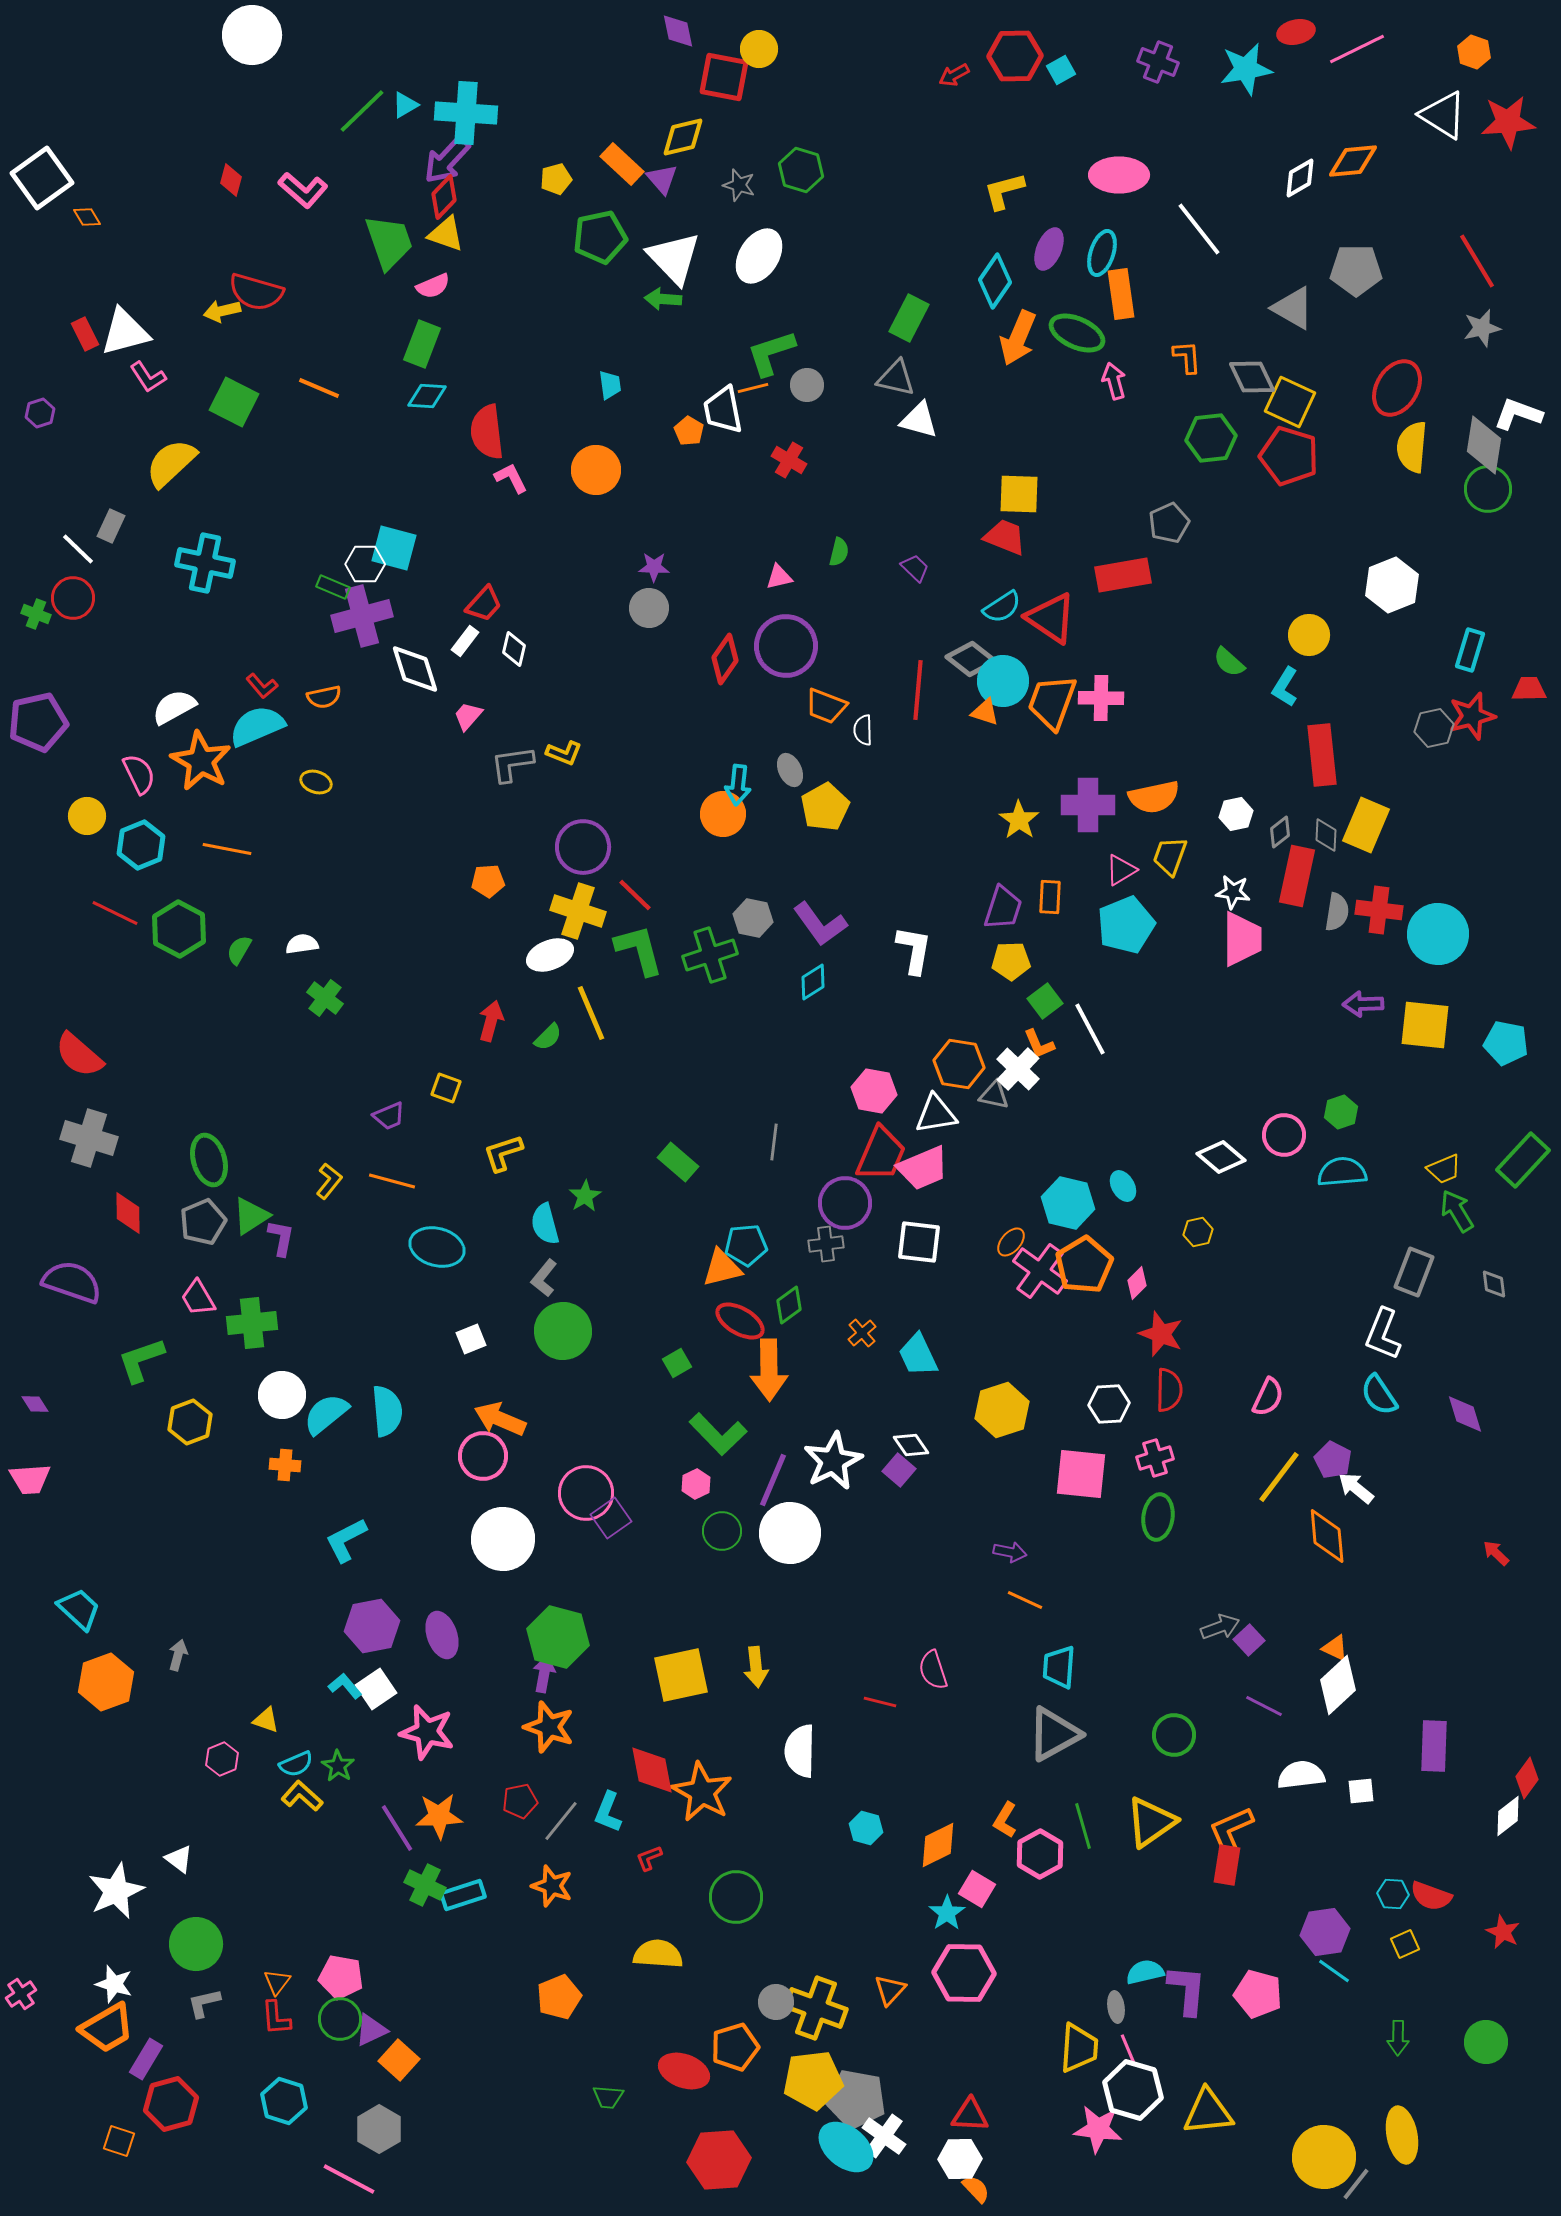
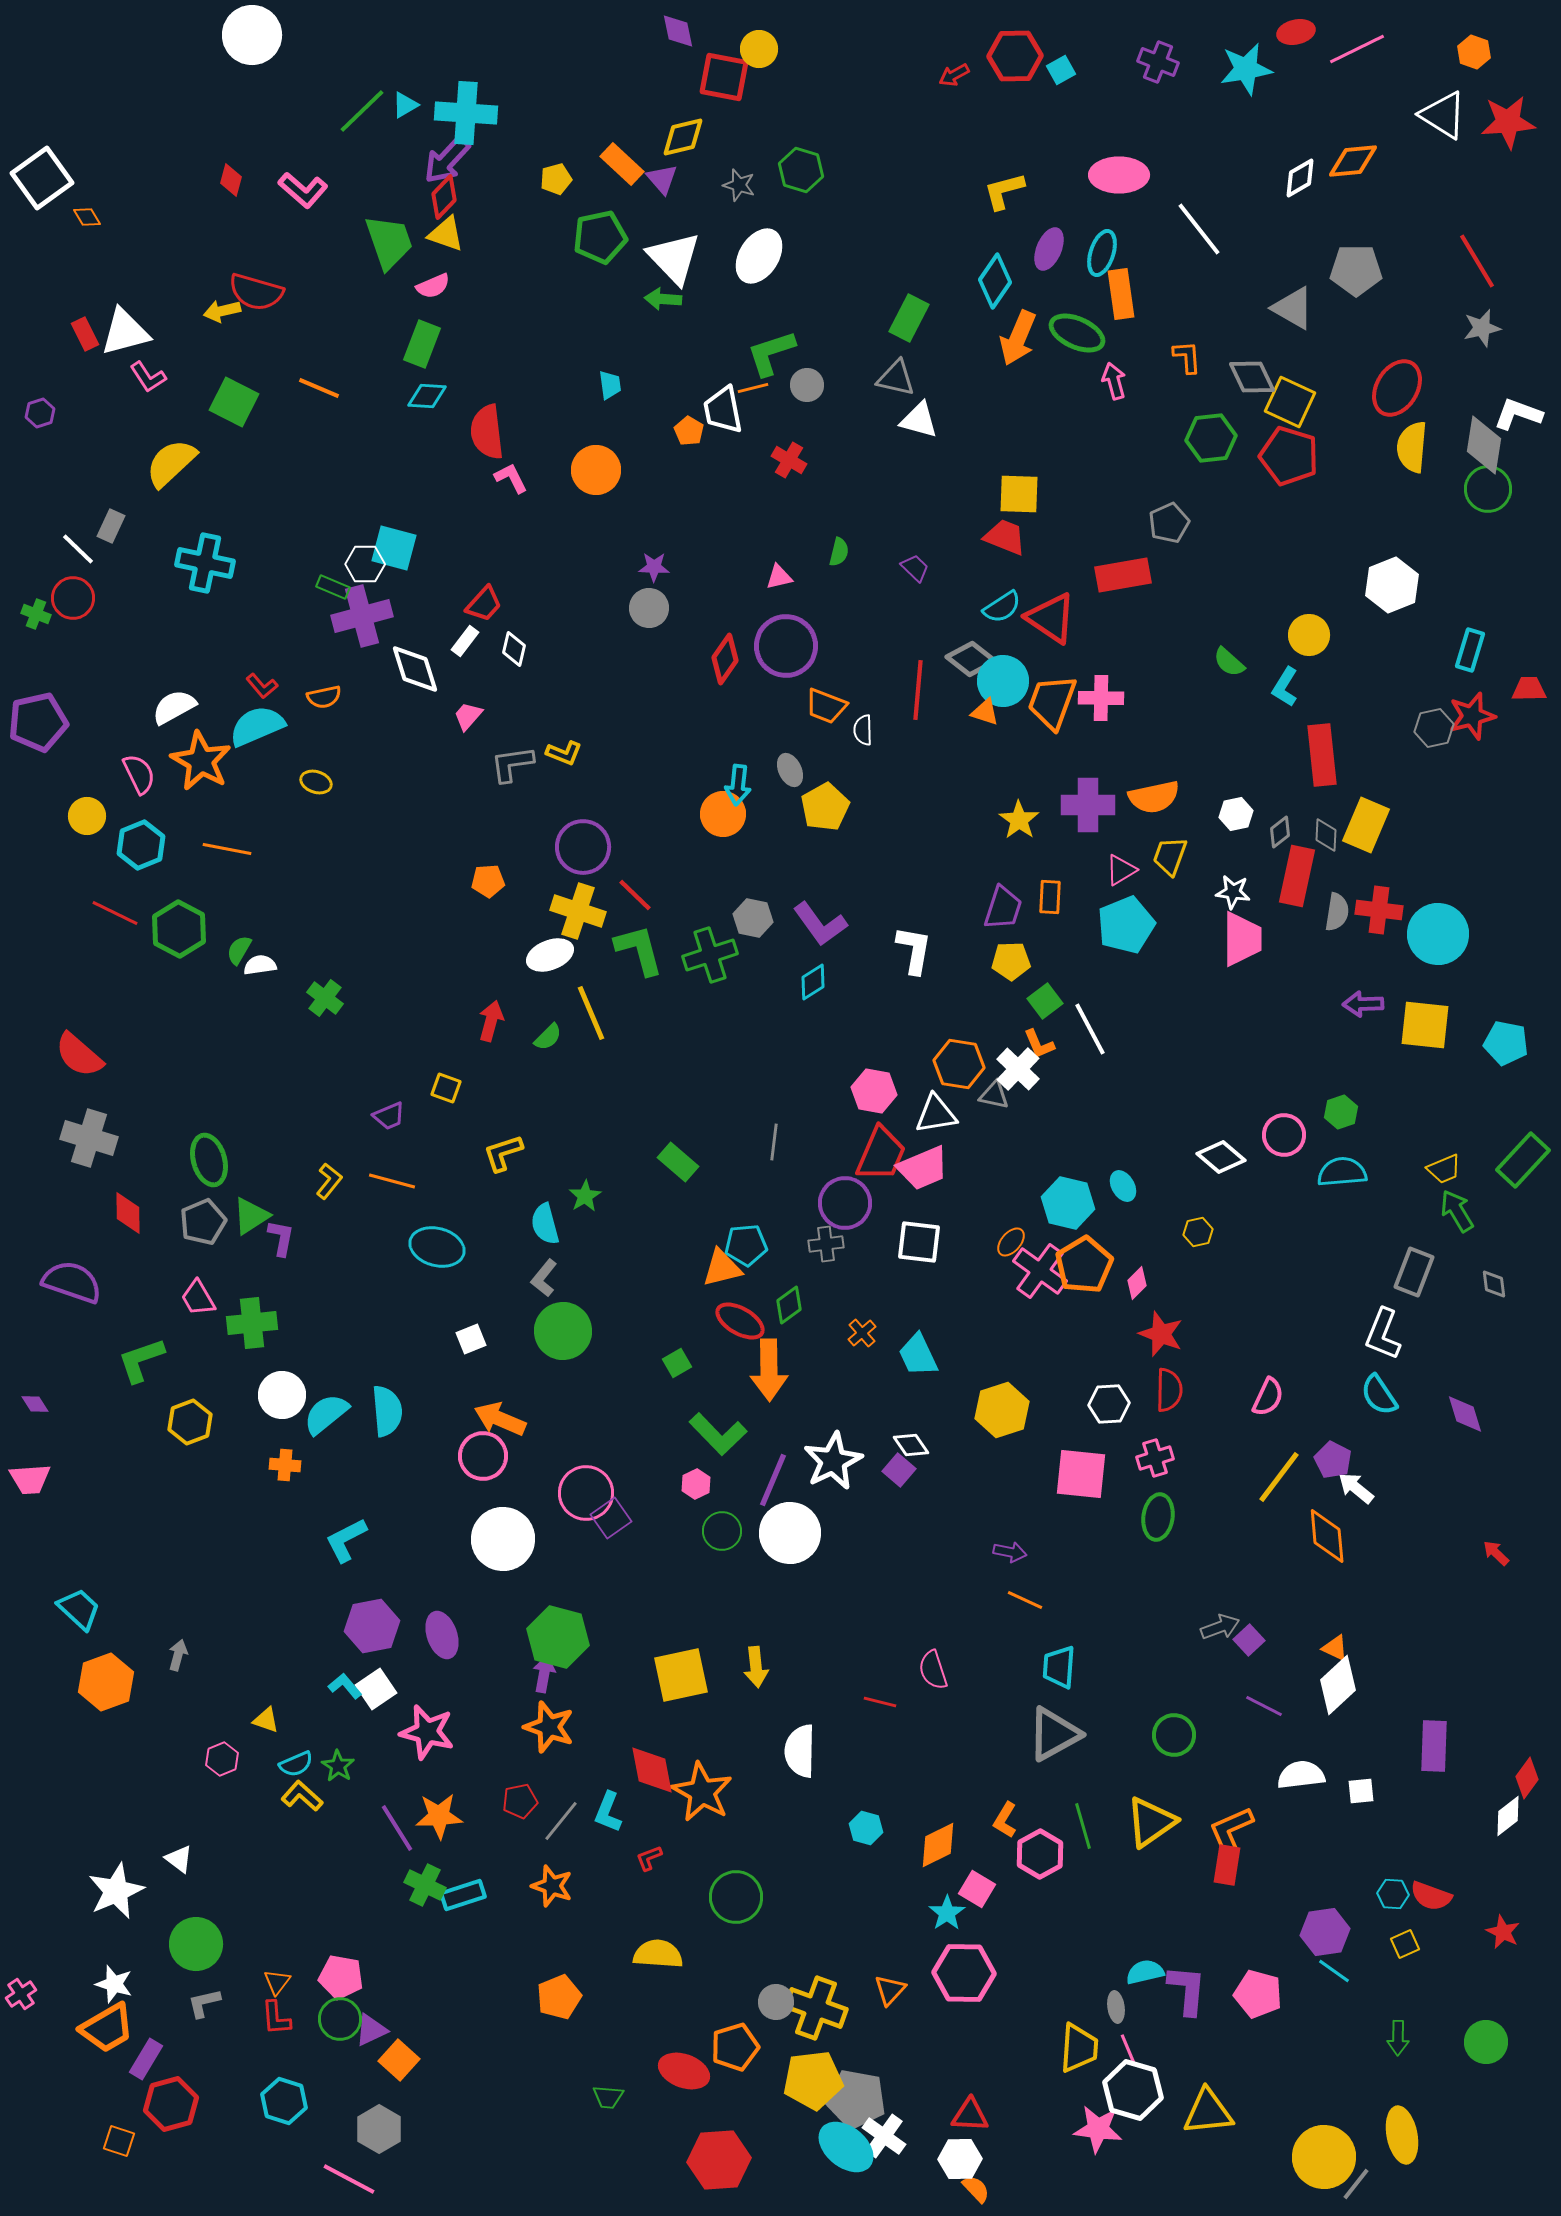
white semicircle at (302, 944): moved 42 px left, 21 px down
